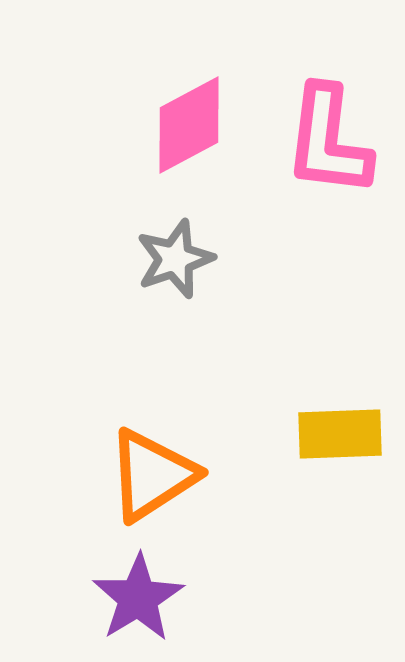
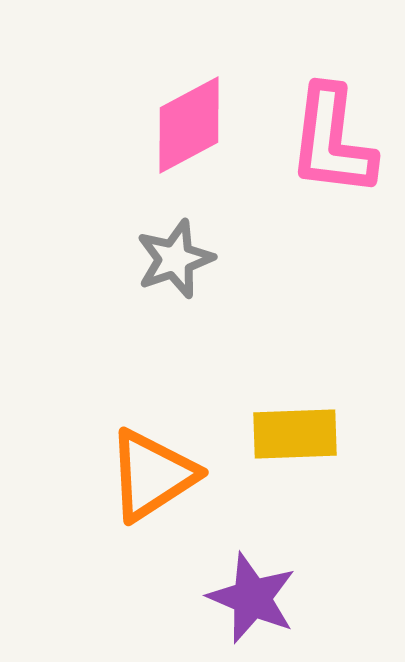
pink L-shape: moved 4 px right
yellow rectangle: moved 45 px left
purple star: moved 114 px right; rotated 18 degrees counterclockwise
